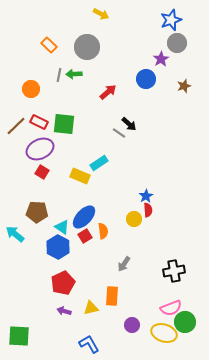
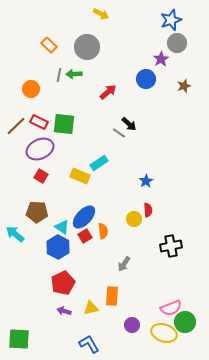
red square at (42, 172): moved 1 px left, 4 px down
blue star at (146, 196): moved 15 px up
black cross at (174, 271): moved 3 px left, 25 px up
green square at (19, 336): moved 3 px down
